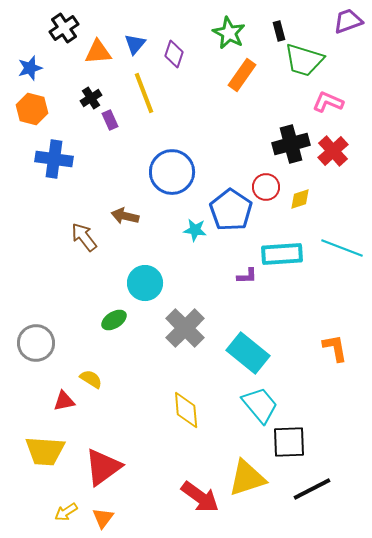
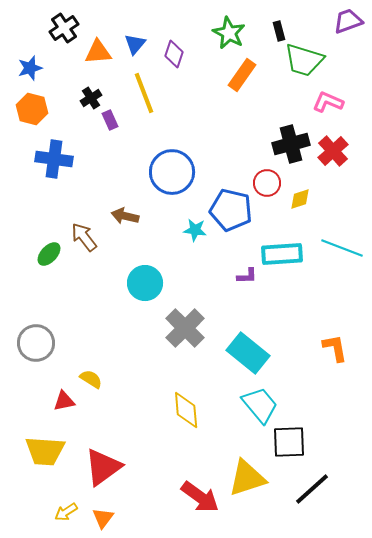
red circle at (266, 187): moved 1 px right, 4 px up
blue pentagon at (231, 210): rotated 21 degrees counterclockwise
green ellipse at (114, 320): moved 65 px left, 66 px up; rotated 15 degrees counterclockwise
black line at (312, 489): rotated 15 degrees counterclockwise
